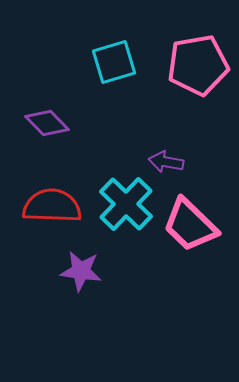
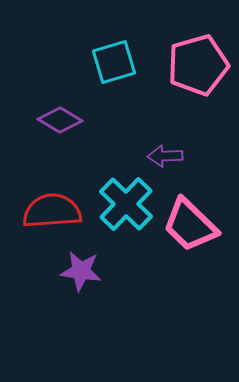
pink pentagon: rotated 6 degrees counterclockwise
purple diamond: moved 13 px right, 3 px up; rotated 15 degrees counterclockwise
purple arrow: moved 1 px left, 6 px up; rotated 12 degrees counterclockwise
red semicircle: moved 5 px down; rotated 6 degrees counterclockwise
